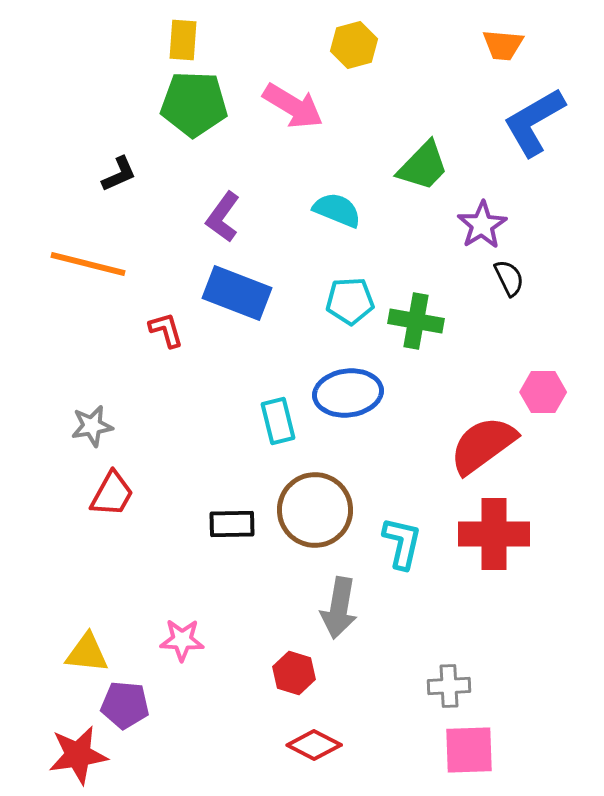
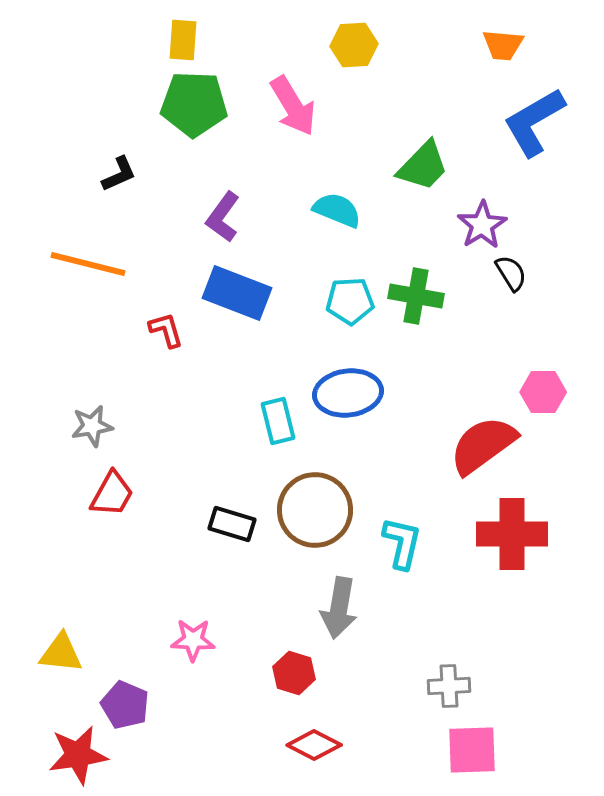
yellow hexagon: rotated 12 degrees clockwise
pink arrow: rotated 28 degrees clockwise
black semicircle: moved 2 px right, 5 px up; rotated 6 degrees counterclockwise
green cross: moved 25 px up
black rectangle: rotated 18 degrees clockwise
red cross: moved 18 px right
pink star: moved 11 px right
yellow triangle: moved 26 px left
purple pentagon: rotated 18 degrees clockwise
pink square: moved 3 px right
